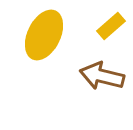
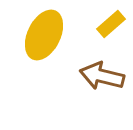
yellow rectangle: moved 2 px up
